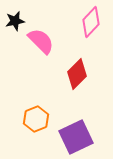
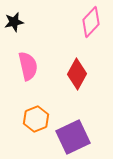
black star: moved 1 px left, 1 px down
pink semicircle: moved 13 px left, 25 px down; rotated 32 degrees clockwise
red diamond: rotated 16 degrees counterclockwise
purple square: moved 3 px left
